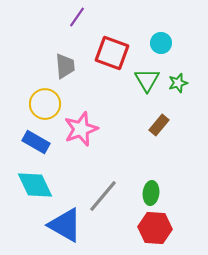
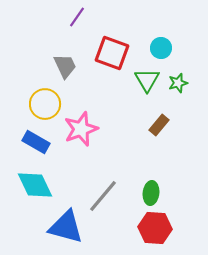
cyan circle: moved 5 px down
gray trapezoid: rotated 20 degrees counterclockwise
blue triangle: moved 1 px right, 2 px down; rotated 15 degrees counterclockwise
